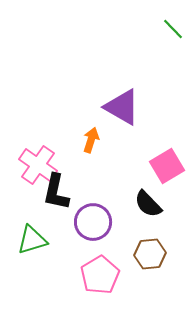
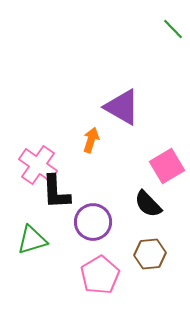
black L-shape: rotated 15 degrees counterclockwise
